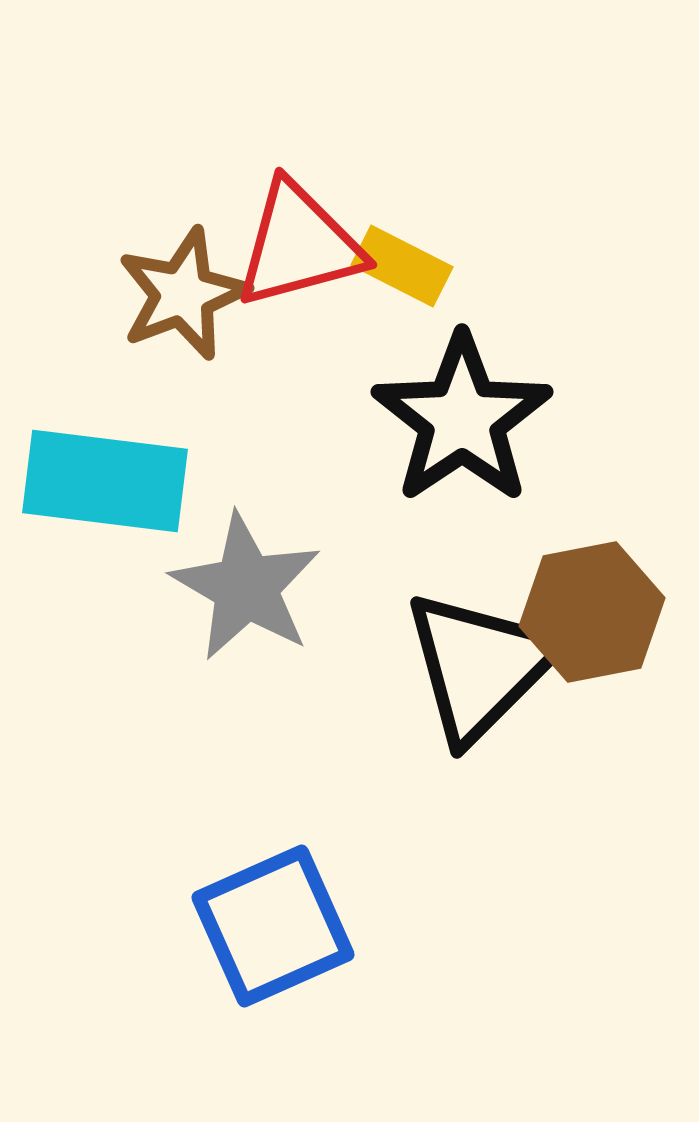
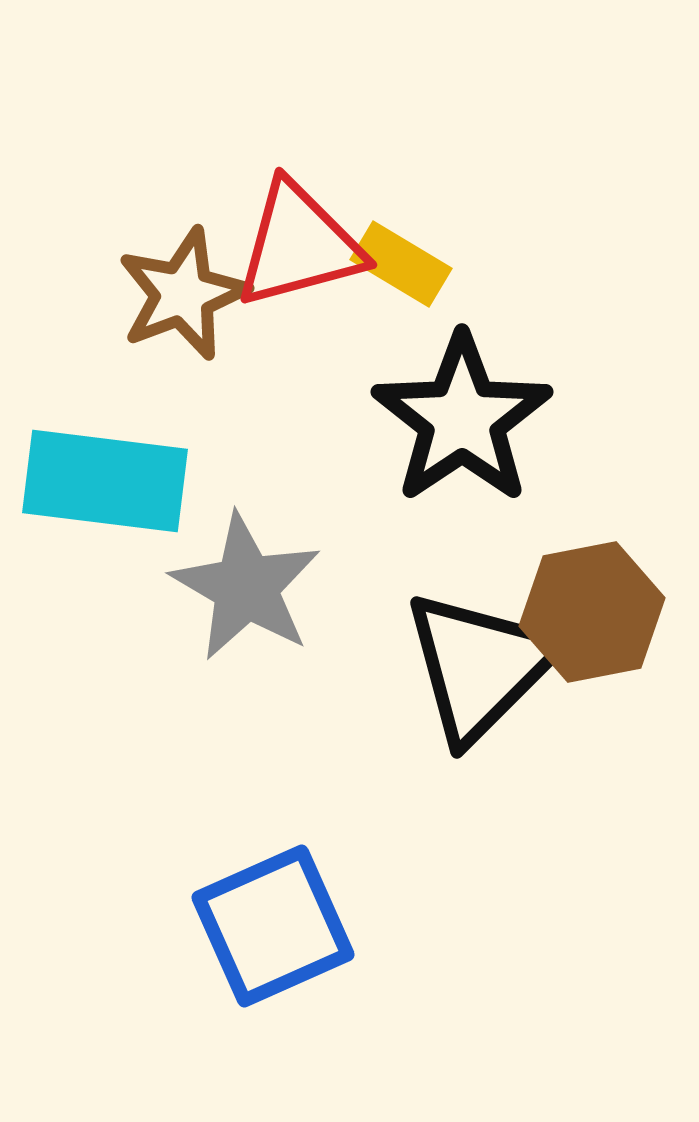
yellow rectangle: moved 1 px left, 2 px up; rotated 4 degrees clockwise
